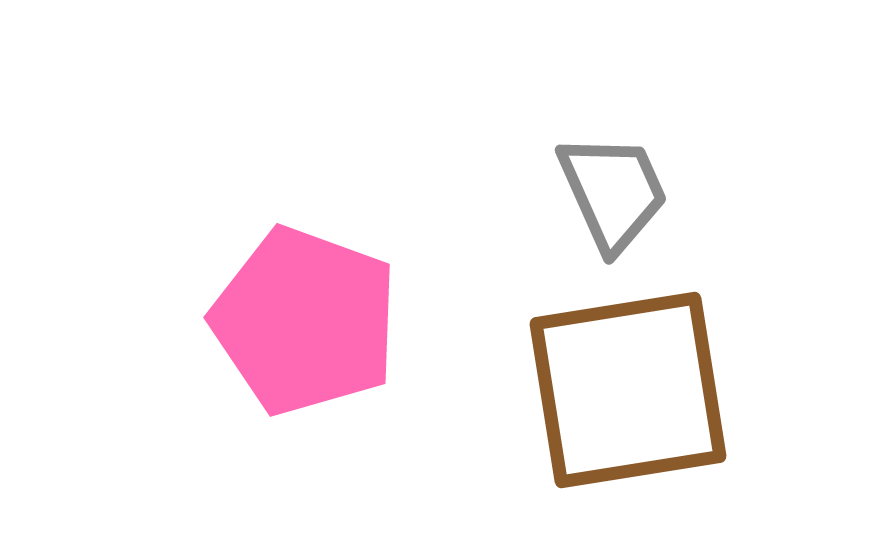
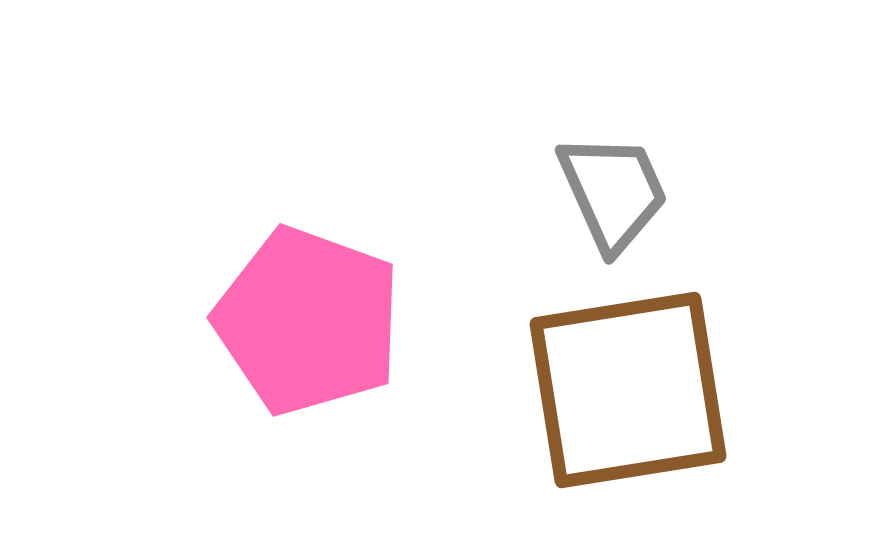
pink pentagon: moved 3 px right
